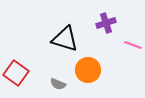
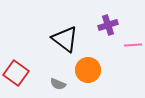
purple cross: moved 2 px right, 2 px down
black triangle: rotated 20 degrees clockwise
pink line: rotated 24 degrees counterclockwise
